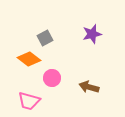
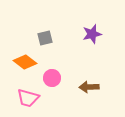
gray square: rotated 14 degrees clockwise
orange diamond: moved 4 px left, 3 px down
brown arrow: rotated 18 degrees counterclockwise
pink trapezoid: moved 1 px left, 3 px up
